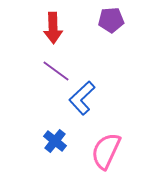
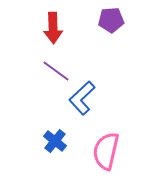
pink semicircle: rotated 12 degrees counterclockwise
